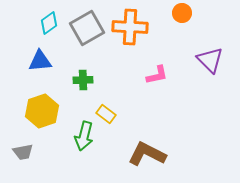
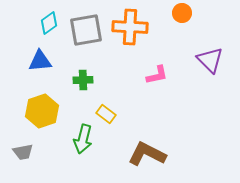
gray square: moved 1 px left, 2 px down; rotated 20 degrees clockwise
green arrow: moved 1 px left, 3 px down
